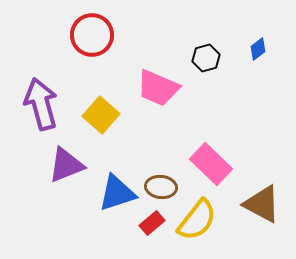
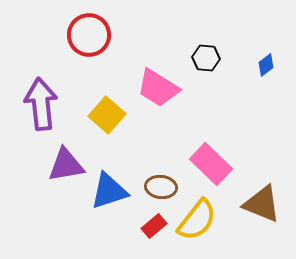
red circle: moved 3 px left
blue diamond: moved 8 px right, 16 px down
black hexagon: rotated 20 degrees clockwise
pink trapezoid: rotated 9 degrees clockwise
purple arrow: rotated 9 degrees clockwise
yellow square: moved 6 px right
purple triangle: rotated 12 degrees clockwise
blue triangle: moved 8 px left, 2 px up
brown triangle: rotated 6 degrees counterclockwise
red rectangle: moved 2 px right, 3 px down
